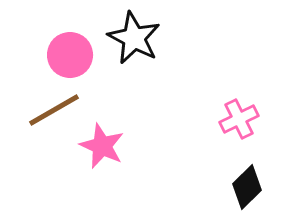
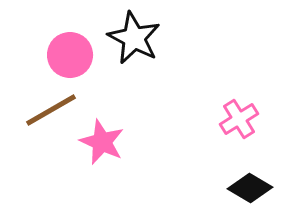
brown line: moved 3 px left
pink cross: rotated 6 degrees counterclockwise
pink star: moved 4 px up
black diamond: moved 3 px right, 1 px down; rotated 75 degrees clockwise
